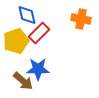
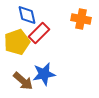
yellow pentagon: moved 1 px right, 1 px down
blue star: moved 6 px right, 5 px down; rotated 10 degrees counterclockwise
